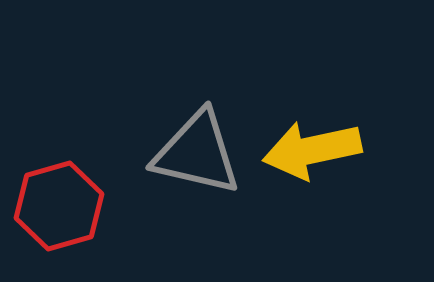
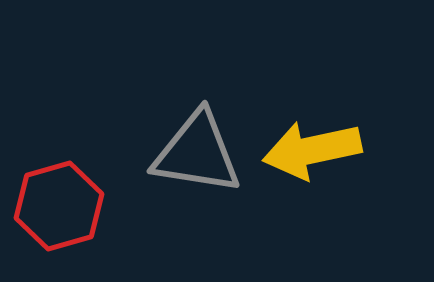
gray triangle: rotated 4 degrees counterclockwise
